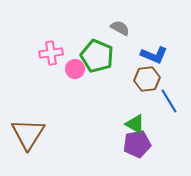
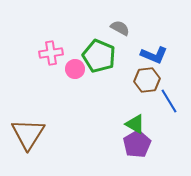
green pentagon: moved 2 px right
brown hexagon: moved 1 px down
purple pentagon: rotated 20 degrees counterclockwise
